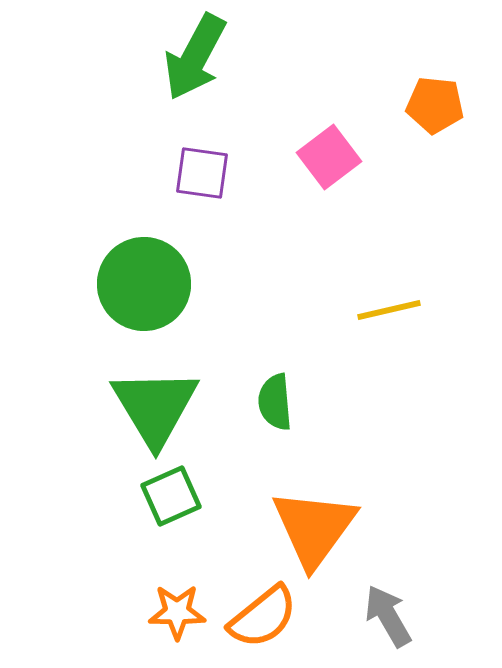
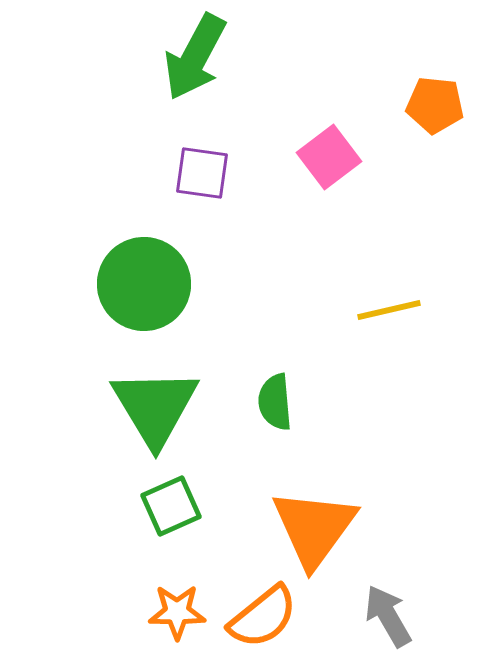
green square: moved 10 px down
